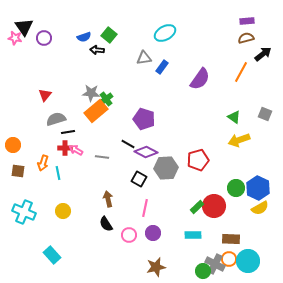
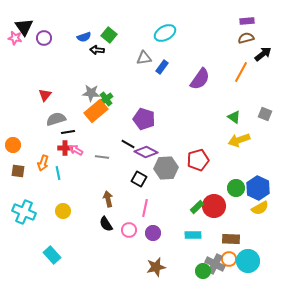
pink circle at (129, 235): moved 5 px up
